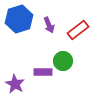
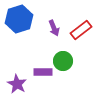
purple arrow: moved 5 px right, 3 px down
red rectangle: moved 3 px right
purple star: moved 2 px right
